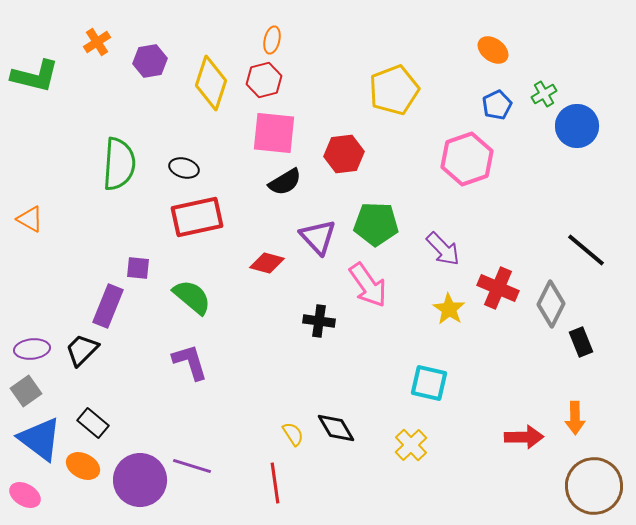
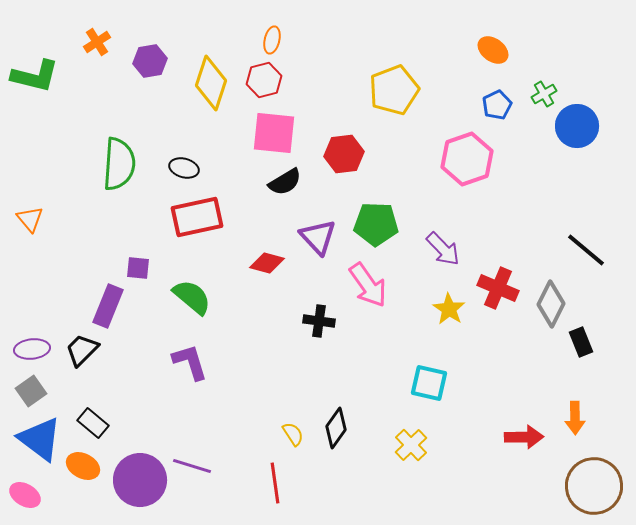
orange triangle at (30, 219): rotated 20 degrees clockwise
gray square at (26, 391): moved 5 px right
black diamond at (336, 428): rotated 66 degrees clockwise
